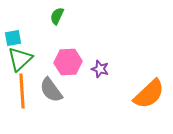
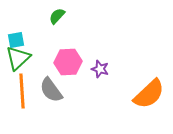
green semicircle: rotated 18 degrees clockwise
cyan square: moved 3 px right, 2 px down
green triangle: moved 2 px left, 1 px up
